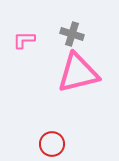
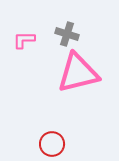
gray cross: moved 5 px left
